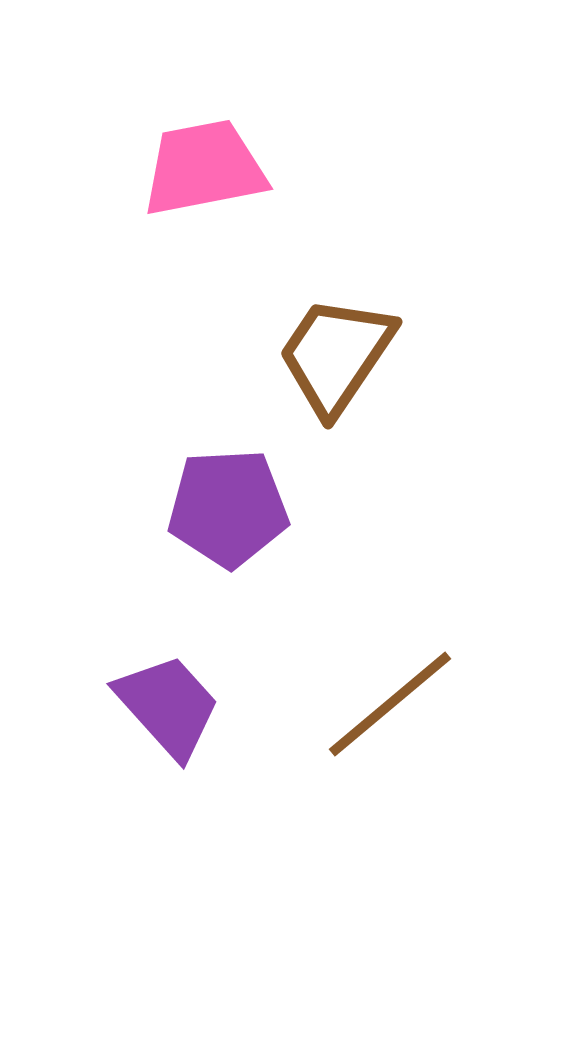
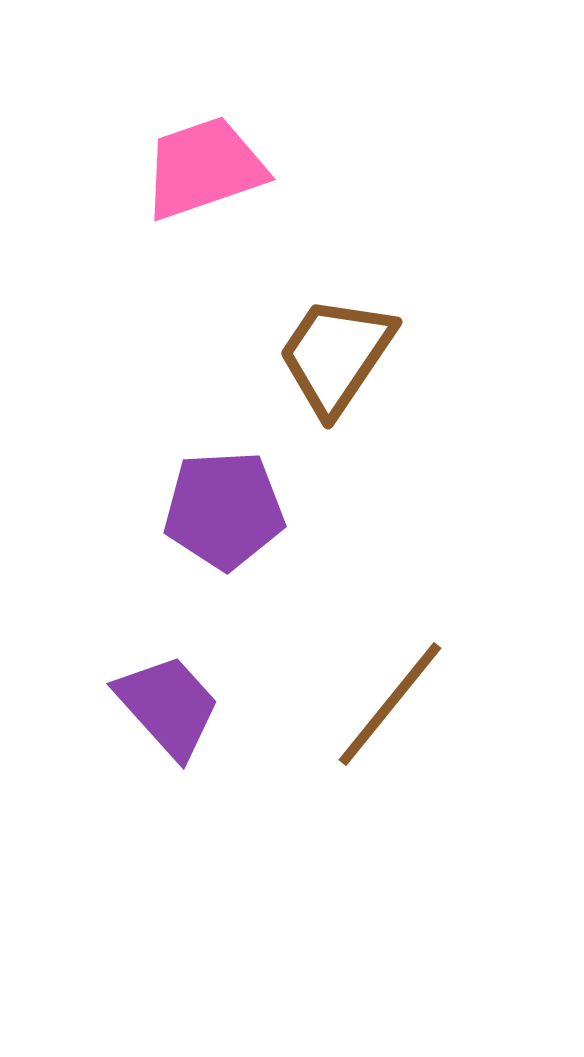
pink trapezoid: rotated 8 degrees counterclockwise
purple pentagon: moved 4 px left, 2 px down
brown line: rotated 11 degrees counterclockwise
